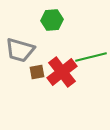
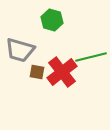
green hexagon: rotated 20 degrees clockwise
brown square: rotated 21 degrees clockwise
